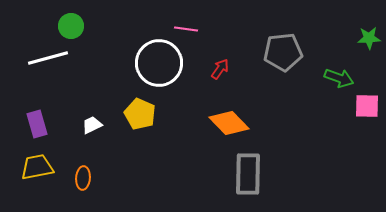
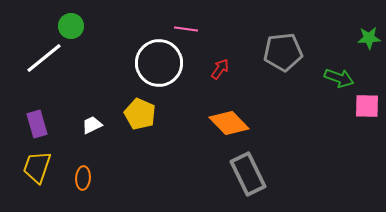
white line: moved 4 px left; rotated 24 degrees counterclockwise
yellow trapezoid: rotated 60 degrees counterclockwise
gray rectangle: rotated 27 degrees counterclockwise
